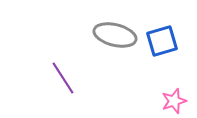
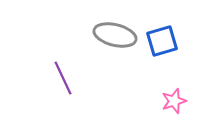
purple line: rotated 8 degrees clockwise
